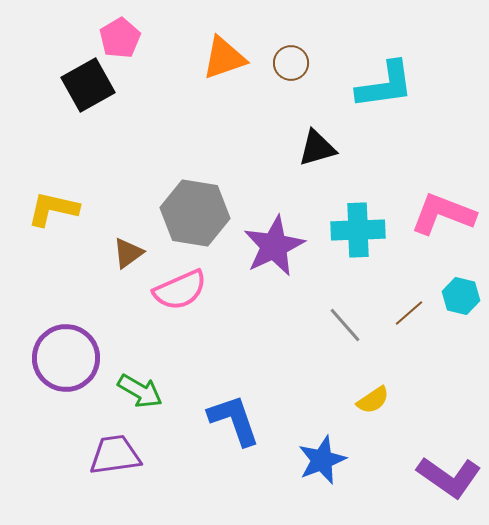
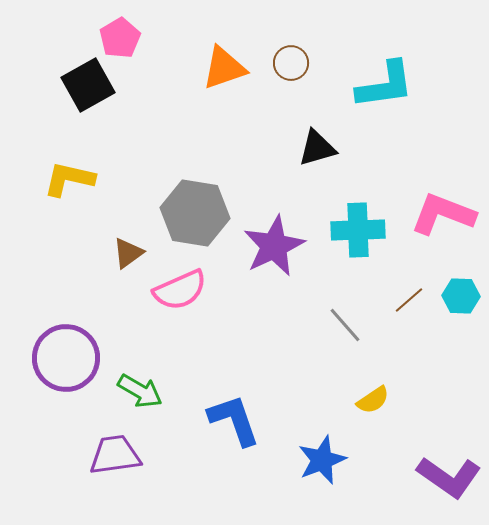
orange triangle: moved 10 px down
yellow L-shape: moved 16 px right, 30 px up
cyan hexagon: rotated 12 degrees counterclockwise
brown line: moved 13 px up
